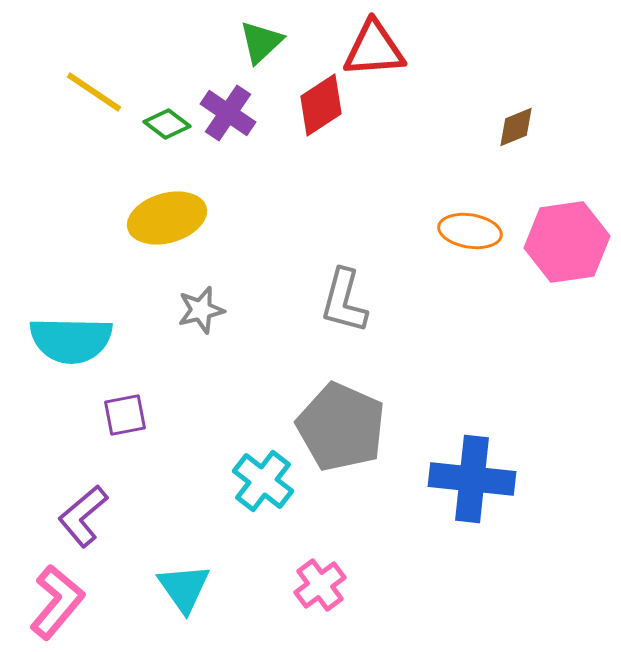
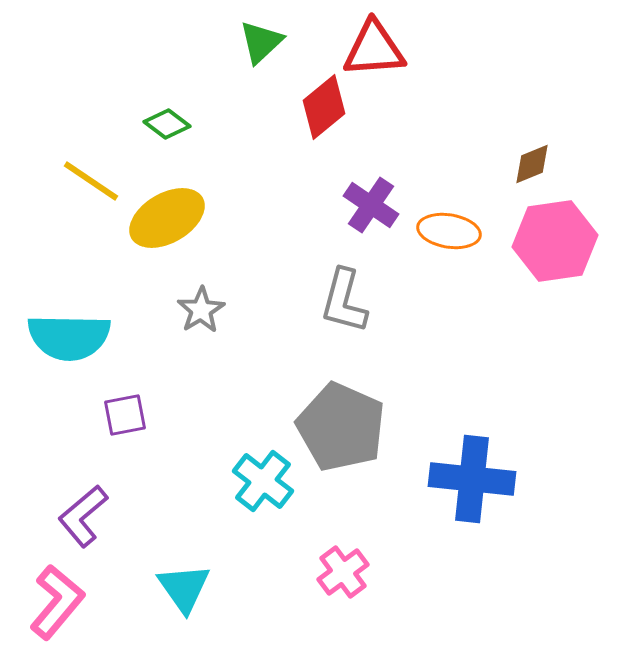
yellow line: moved 3 px left, 89 px down
red diamond: moved 3 px right, 2 px down; rotated 6 degrees counterclockwise
purple cross: moved 143 px right, 92 px down
brown diamond: moved 16 px right, 37 px down
yellow ellipse: rotated 14 degrees counterclockwise
orange ellipse: moved 21 px left
pink hexagon: moved 12 px left, 1 px up
gray star: rotated 18 degrees counterclockwise
cyan semicircle: moved 2 px left, 3 px up
pink cross: moved 23 px right, 13 px up
